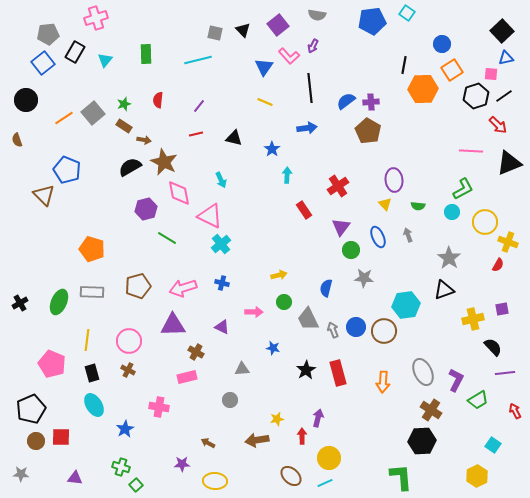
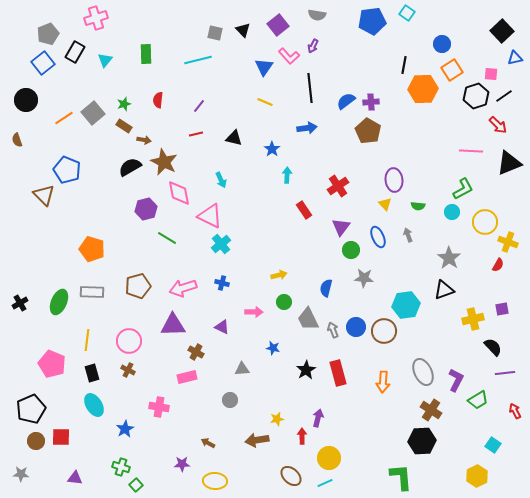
gray pentagon at (48, 34): rotated 15 degrees counterclockwise
blue triangle at (506, 58): moved 9 px right
